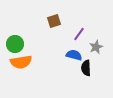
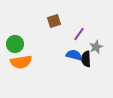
black semicircle: moved 9 px up
